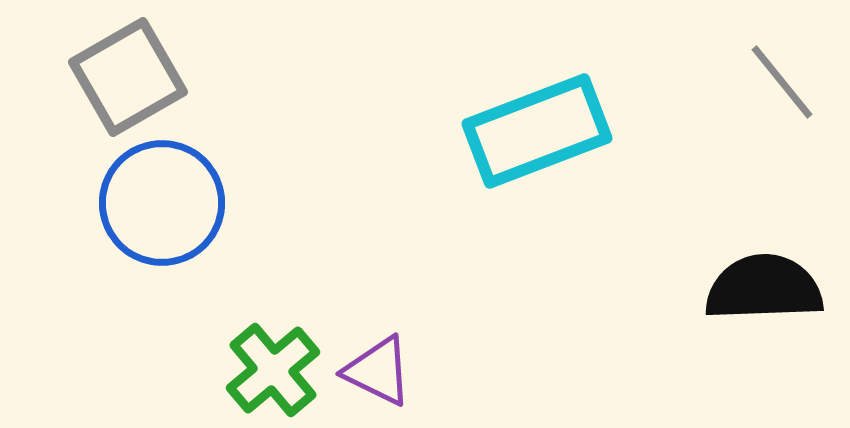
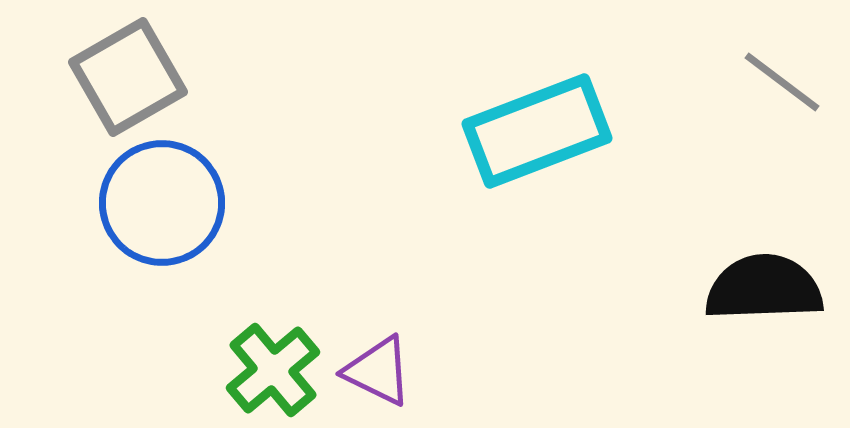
gray line: rotated 14 degrees counterclockwise
